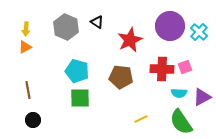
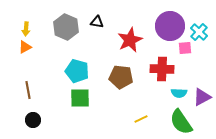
black triangle: rotated 24 degrees counterclockwise
pink square: moved 19 px up; rotated 16 degrees clockwise
